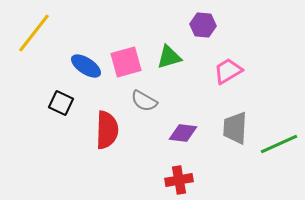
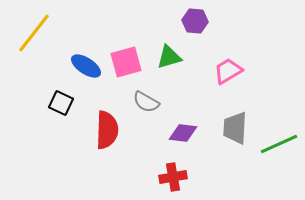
purple hexagon: moved 8 px left, 4 px up
gray semicircle: moved 2 px right, 1 px down
red cross: moved 6 px left, 3 px up
